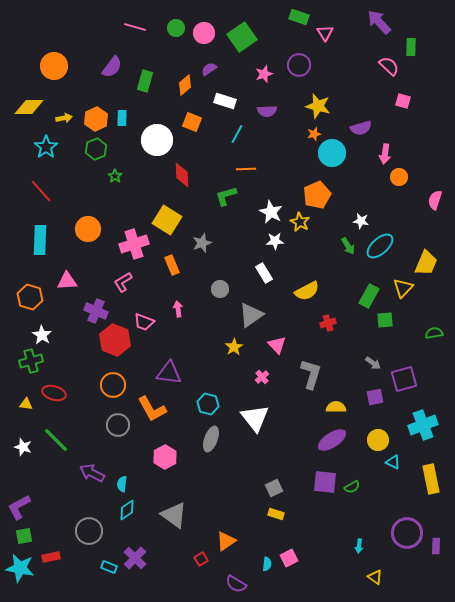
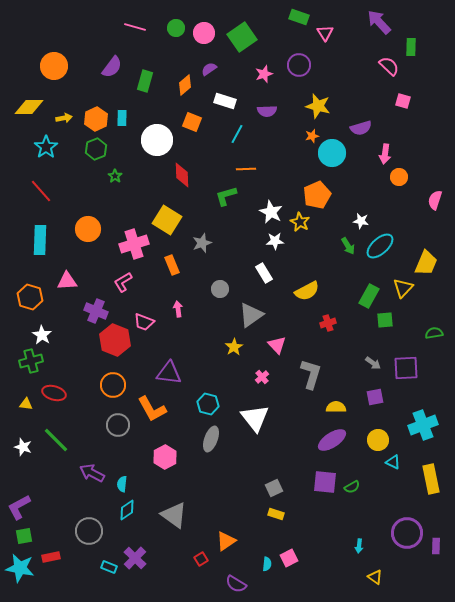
orange star at (314, 134): moved 2 px left, 2 px down
purple square at (404, 379): moved 2 px right, 11 px up; rotated 12 degrees clockwise
